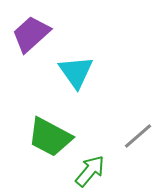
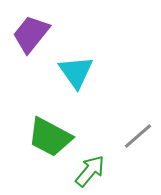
purple trapezoid: rotated 9 degrees counterclockwise
